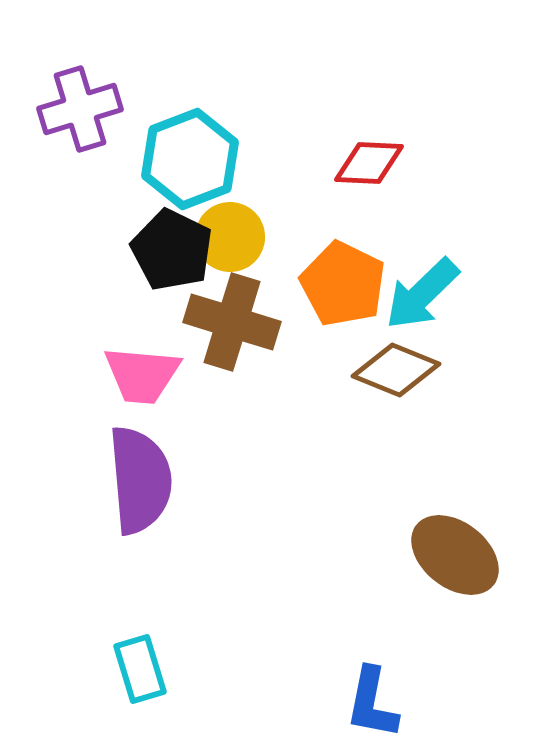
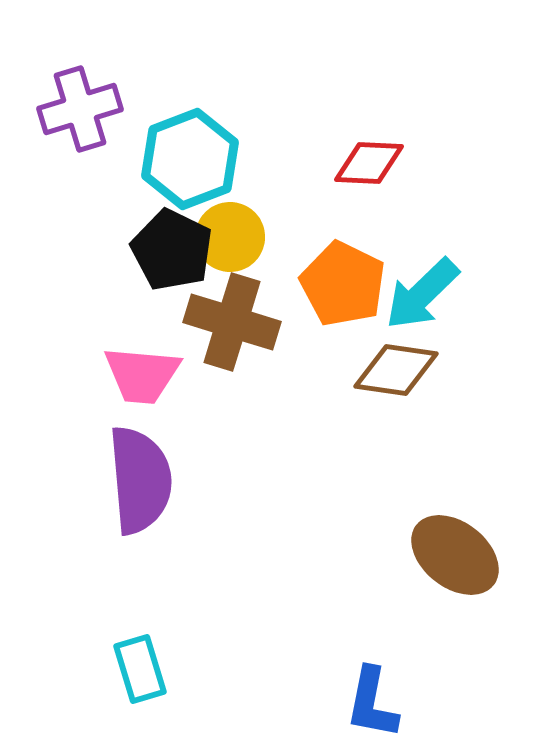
brown diamond: rotated 14 degrees counterclockwise
